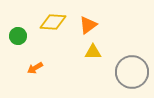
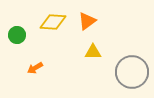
orange triangle: moved 1 px left, 4 px up
green circle: moved 1 px left, 1 px up
